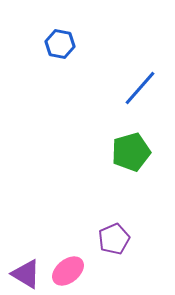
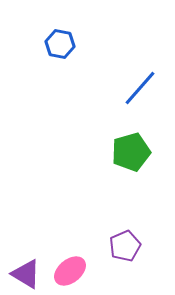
purple pentagon: moved 11 px right, 7 px down
pink ellipse: moved 2 px right
